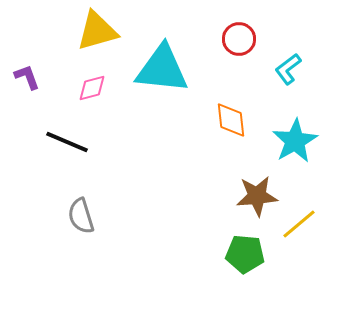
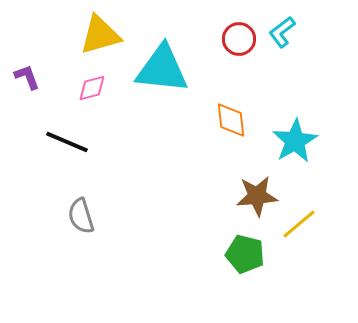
yellow triangle: moved 3 px right, 4 px down
cyan L-shape: moved 6 px left, 37 px up
green pentagon: rotated 9 degrees clockwise
